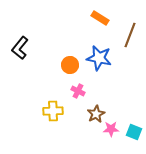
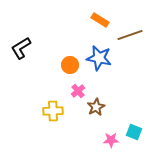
orange rectangle: moved 2 px down
brown line: rotated 50 degrees clockwise
black L-shape: moved 1 px right; rotated 20 degrees clockwise
pink cross: rotated 24 degrees clockwise
brown star: moved 7 px up
pink star: moved 11 px down
